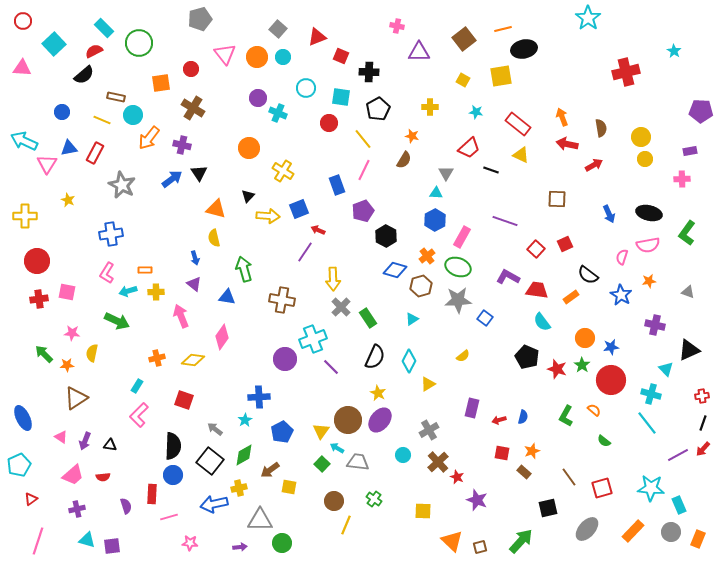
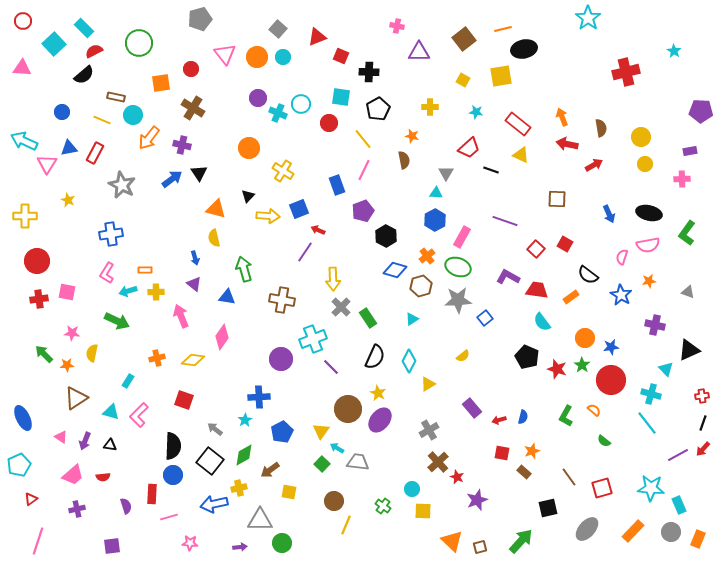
cyan rectangle at (104, 28): moved 20 px left
cyan circle at (306, 88): moved 5 px left, 16 px down
yellow circle at (645, 159): moved 5 px down
brown semicircle at (404, 160): rotated 42 degrees counterclockwise
red square at (565, 244): rotated 35 degrees counterclockwise
blue square at (485, 318): rotated 14 degrees clockwise
purple circle at (285, 359): moved 4 px left
cyan rectangle at (137, 386): moved 9 px left, 5 px up
purple rectangle at (472, 408): rotated 54 degrees counterclockwise
brown circle at (348, 420): moved 11 px up
cyan circle at (403, 455): moved 9 px right, 34 px down
yellow square at (289, 487): moved 5 px down
green cross at (374, 499): moved 9 px right, 7 px down
purple star at (477, 500): rotated 30 degrees clockwise
cyan triangle at (87, 540): moved 24 px right, 128 px up
